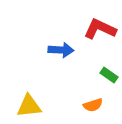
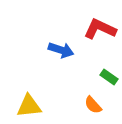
blue arrow: rotated 15 degrees clockwise
green rectangle: moved 2 px down
orange semicircle: rotated 66 degrees clockwise
